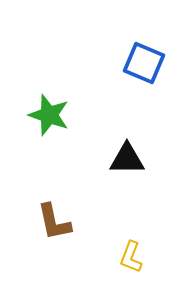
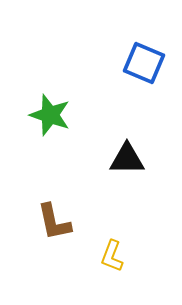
green star: moved 1 px right
yellow L-shape: moved 19 px left, 1 px up
